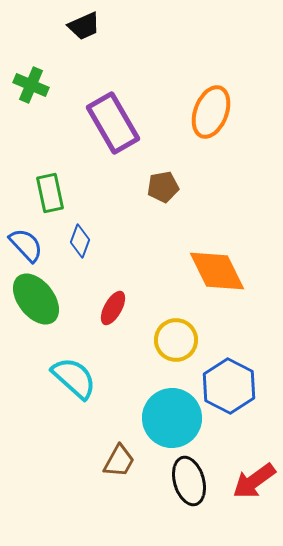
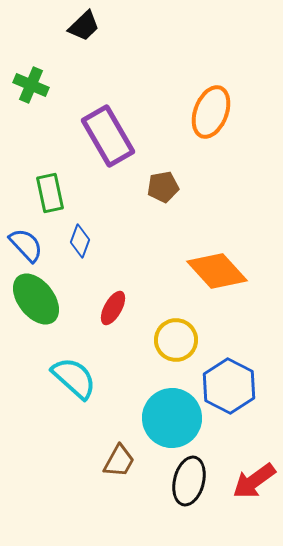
black trapezoid: rotated 20 degrees counterclockwise
purple rectangle: moved 5 px left, 13 px down
orange diamond: rotated 16 degrees counterclockwise
black ellipse: rotated 30 degrees clockwise
